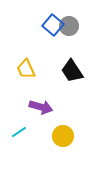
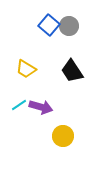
blue square: moved 4 px left
yellow trapezoid: rotated 35 degrees counterclockwise
cyan line: moved 27 px up
